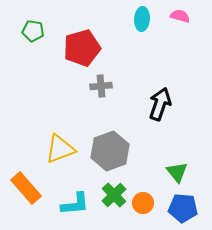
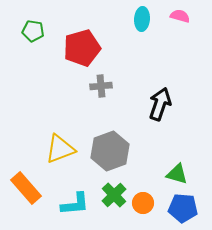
green triangle: moved 2 px down; rotated 35 degrees counterclockwise
